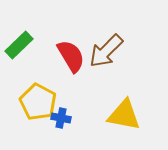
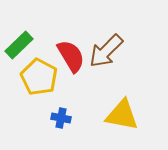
yellow pentagon: moved 1 px right, 25 px up
yellow triangle: moved 2 px left
